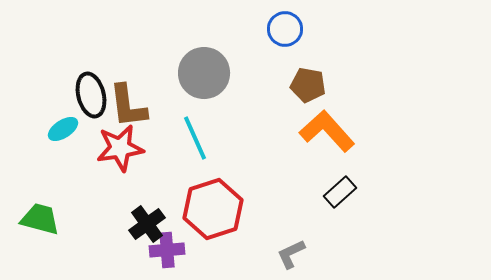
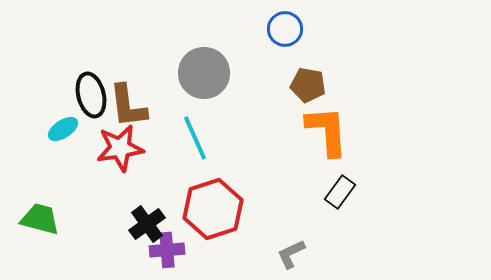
orange L-shape: rotated 38 degrees clockwise
black rectangle: rotated 12 degrees counterclockwise
